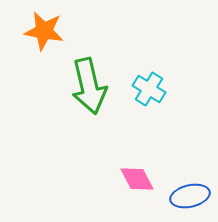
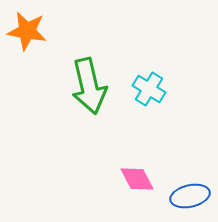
orange star: moved 17 px left
